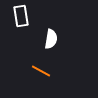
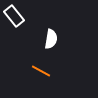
white rectangle: moved 7 px left; rotated 30 degrees counterclockwise
